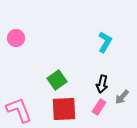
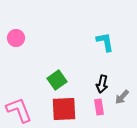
cyan L-shape: rotated 40 degrees counterclockwise
pink rectangle: rotated 42 degrees counterclockwise
